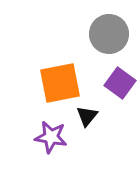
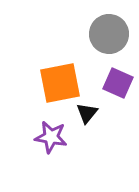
purple square: moved 2 px left; rotated 12 degrees counterclockwise
black triangle: moved 3 px up
